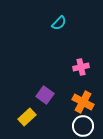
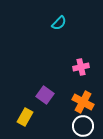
yellow rectangle: moved 2 px left; rotated 18 degrees counterclockwise
